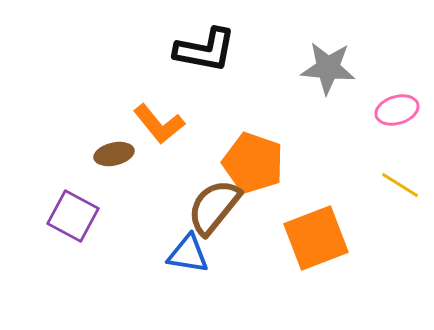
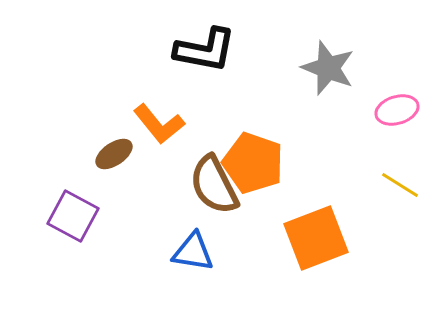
gray star: rotated 16 degrees clockwise
brown ellipse: rotated 21 degrees counterclockwise
brown semicircle: moved 22 px up; rotated 66 degrees counterclockwise
blue triangle: moved 5 px right, 2 px up
